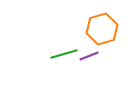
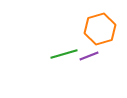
orange hexagon: moved 2 px left
